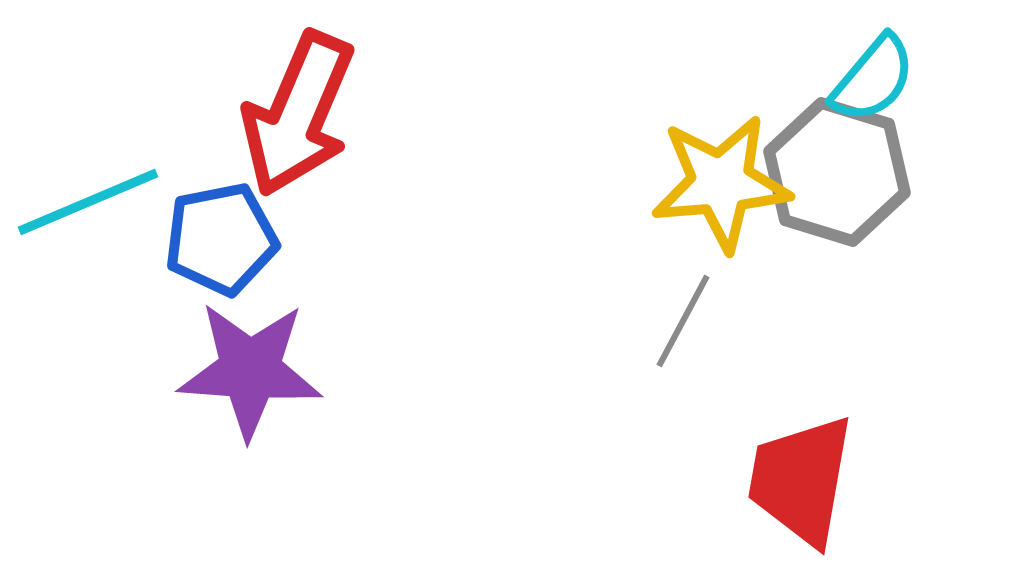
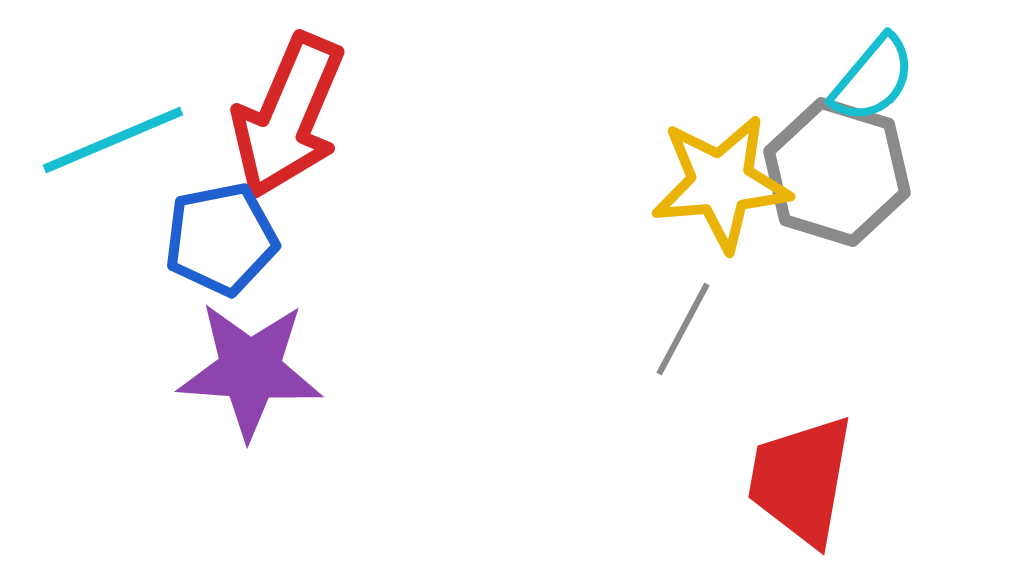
red arrow: moved 10 px left, 2 px down
cyan line: moved 25 px right, 62 px up
gray line: moved 8 px down
